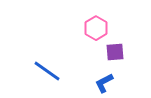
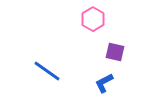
pink hexagon: moved 3 px left, 9 px up
purple square: rotated 18 degrees clockwise
